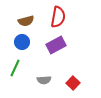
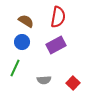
brown semicircle: rotated 133 degrees counterclockwise
